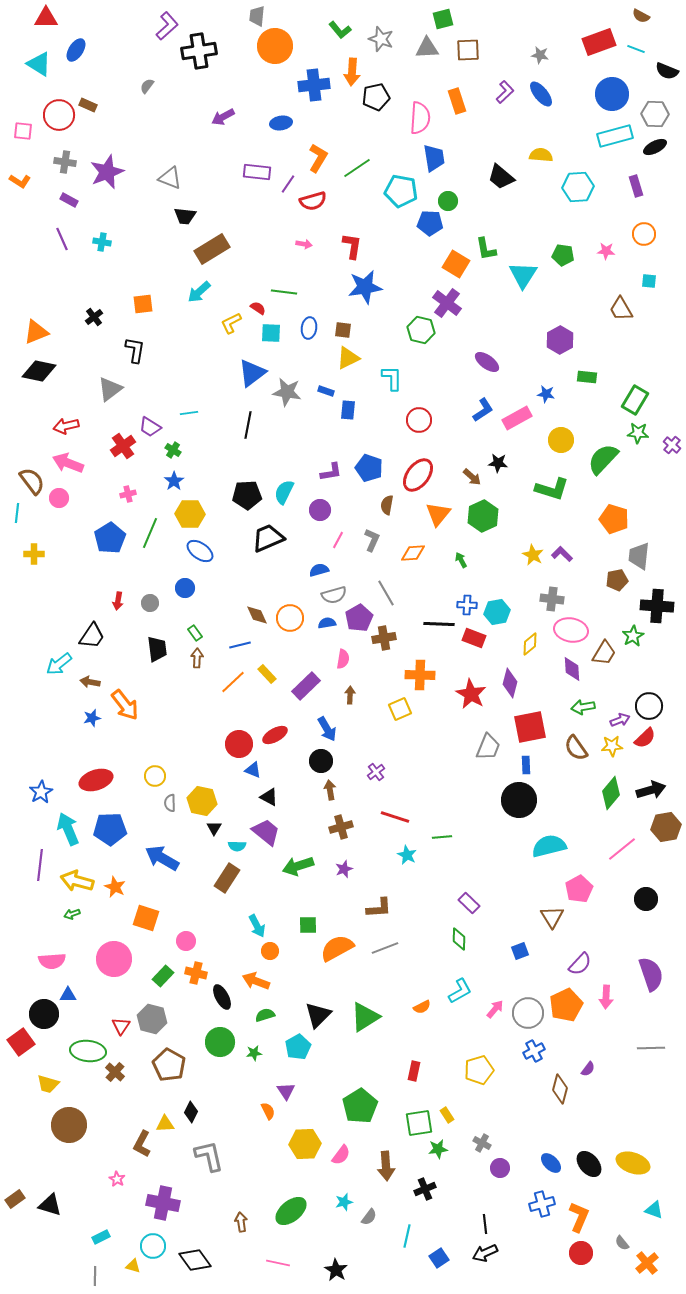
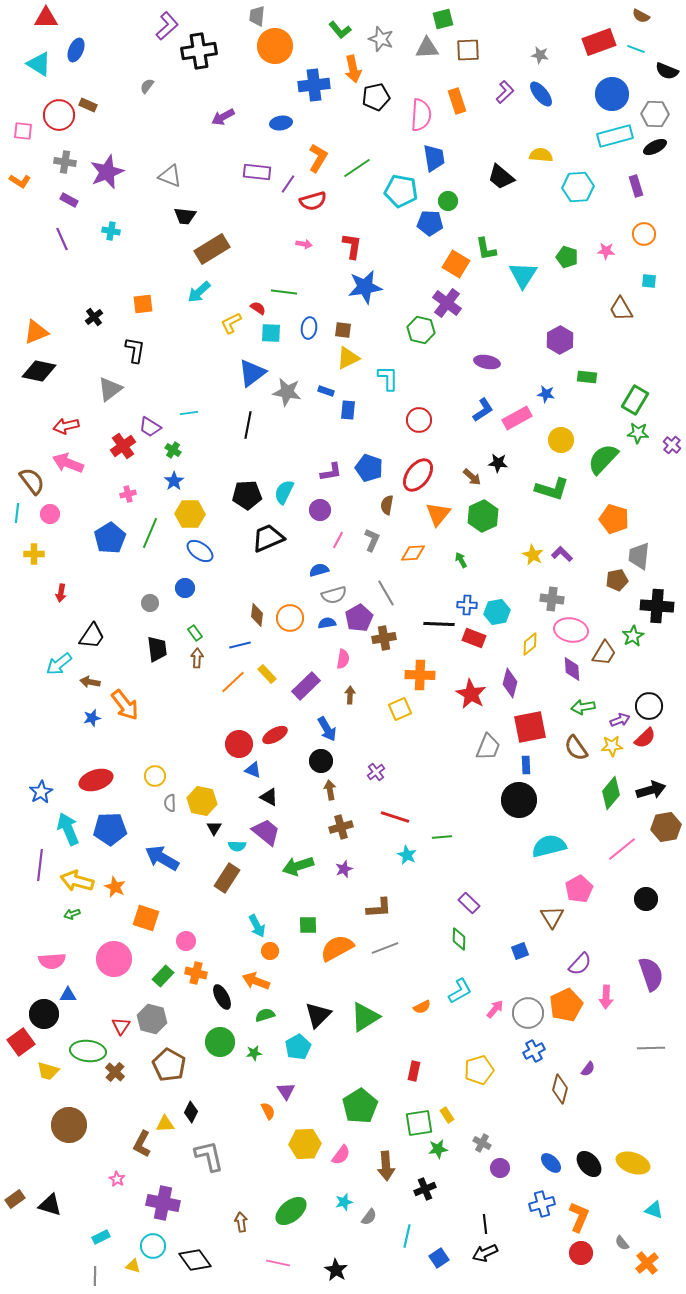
blue ellipse at (76, 50): rotated 10 degrees counterclockwise
orange arrow at (352, 72): moved 1 px right, 3 px up; rotated 16 degrees counterclockwise
pink semicircle at (420, 118): moved 1 px right, 3 px up
gray triangle at (170, 178): moved 2 px up
cyan cross at (102, 242): moved 9 px right, 11 px up
green pentagon at (563, 255): moved 4 px right, 2 px down; rotated 10 degrees clockwise
purple ellipse at (487, 362): rotated 25 degrees counterclockwise
cyan L-shape at (392, 378): moved 4 px left
pink circle at (59, 498): moved 9 px left, 16 px down
red arrow at (118, 601): moved 57 px left, 8 px up
brown diamond at (257, 615): rotated 30 degrees clockwise
yellow trapezoid at (48, 1084): moved 13 px up
